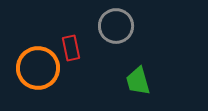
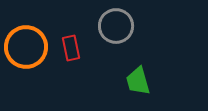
orange circle: moved 12 px left, 21 px up
